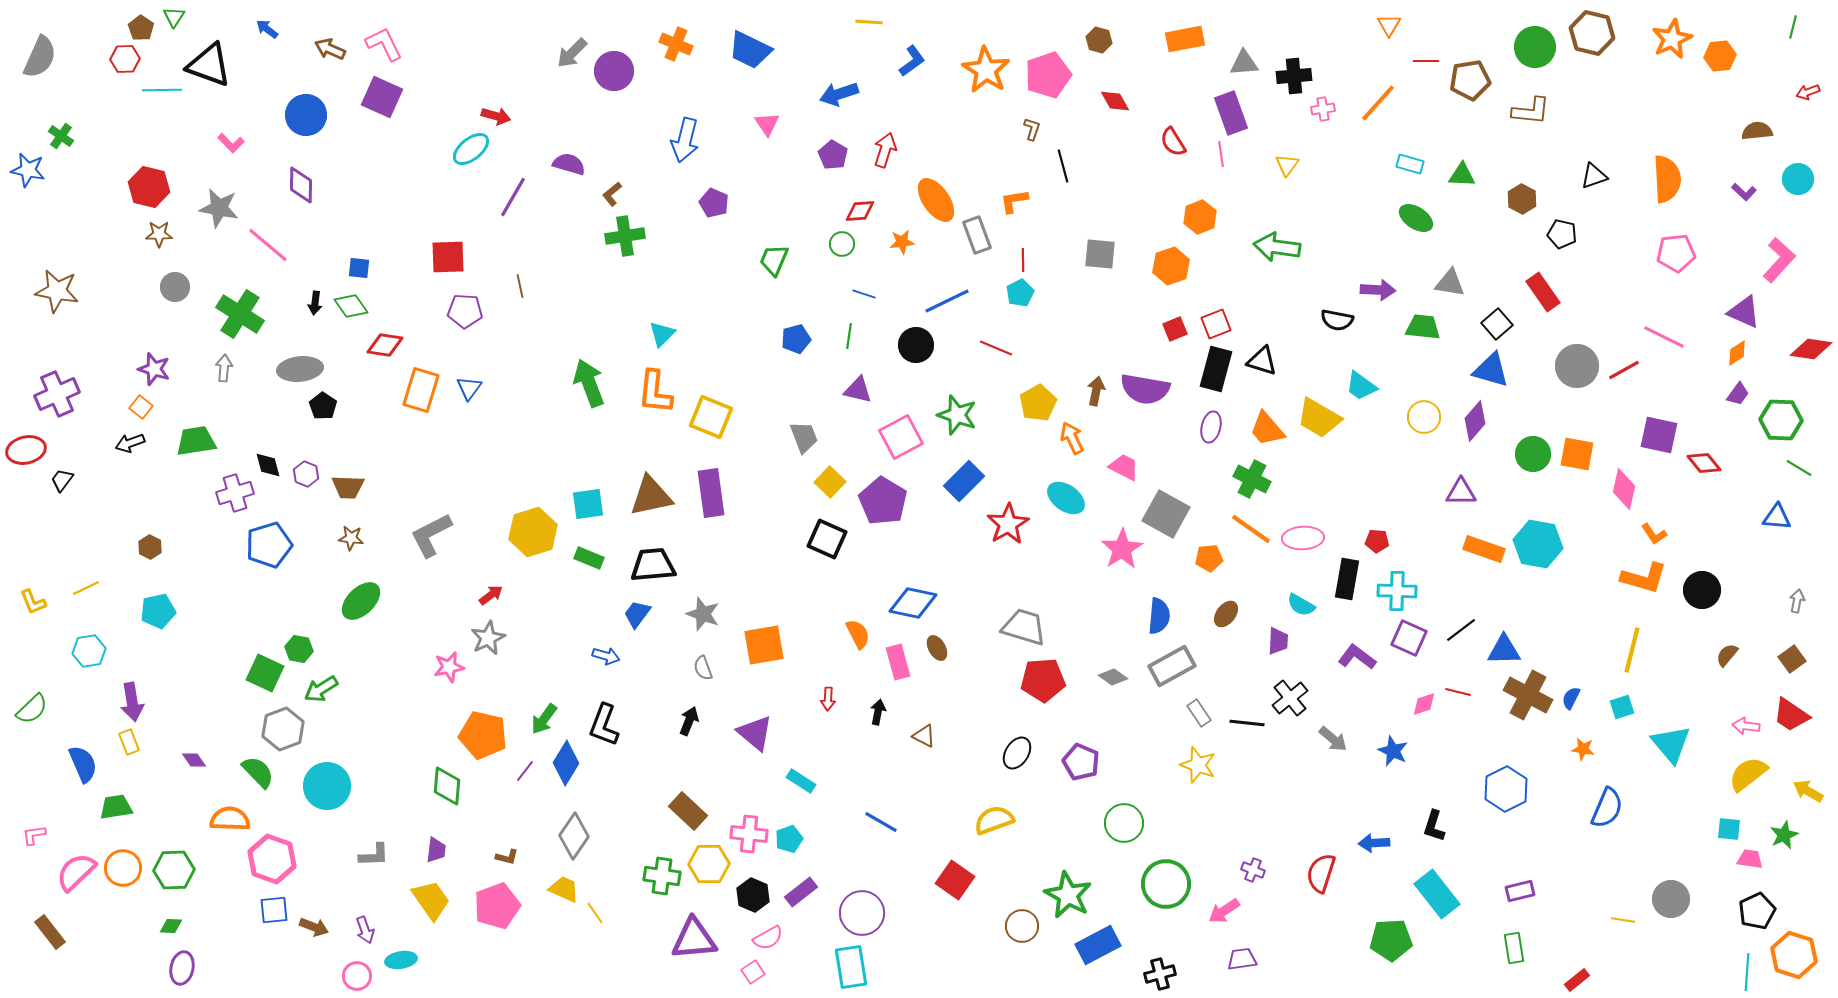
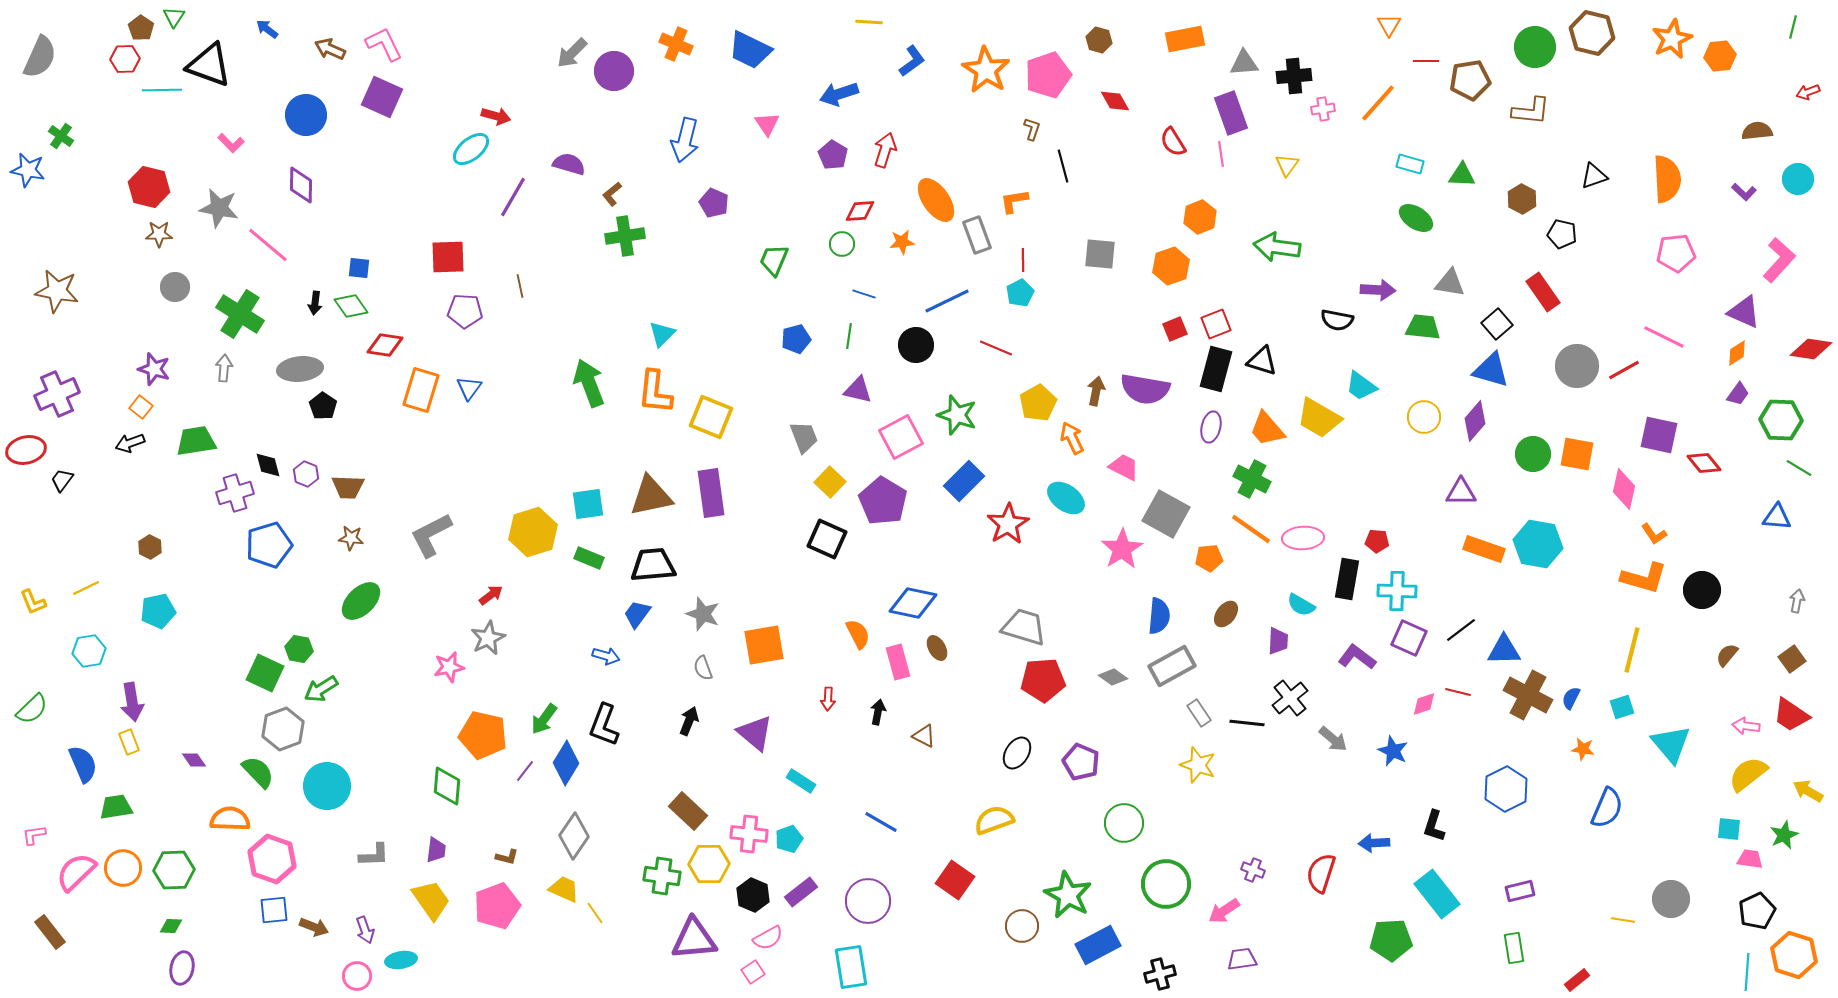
purple circle at (862, 913): moved 6 px right, 12 px up
